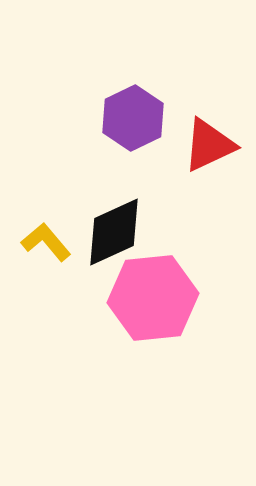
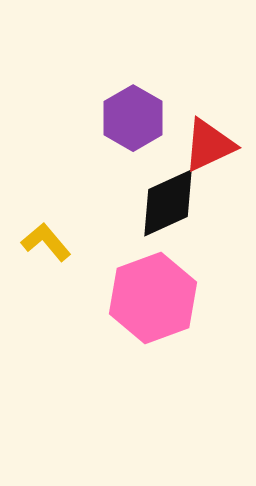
purple hexagon: rotated 4 degrees counterclockwise
black diamond: moved 54 px right, 29 px up
pink hexagon: rotated 14 degrees counterclockwise
